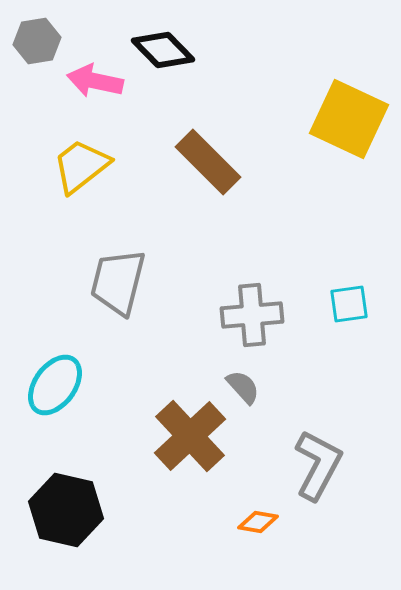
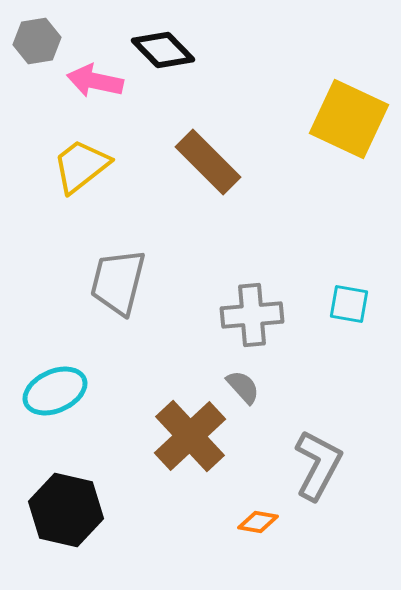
cyan square: rotated 18 degrees clockwise
cyan ellipse: moved 6 px down; rotated 30 degrees clockwise
